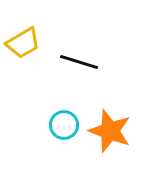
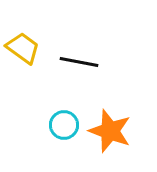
yellow trapezoid: moved 5 px down; rotated 114 degrees counterclockwise
black line: rotated 6 degrees counterclockwise
